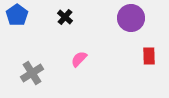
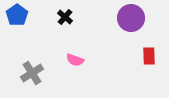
pink semicircle: moved 4 px left, 1 px down; rotated 114 degrees counterclockwise
